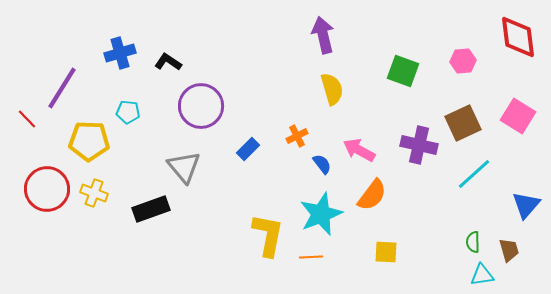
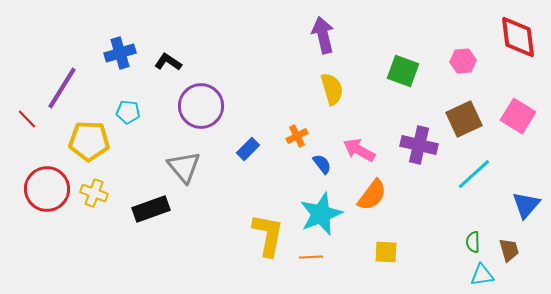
brown square: moved 1 px right, 4 px up
